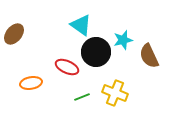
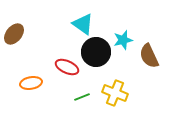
cyan triangle: moved 2 px right, 1 px up
